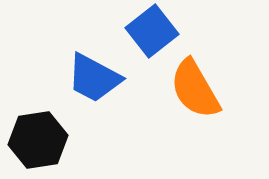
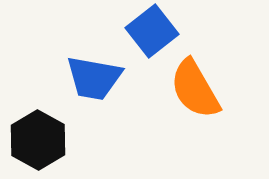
blue trapezoid: rotated 18 degrees counterclockwise
black hexagon: rotated 22 degrees counterclockwise
